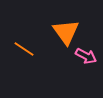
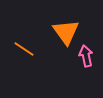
pink arrow: rotated 130 degrees counterclockwise
